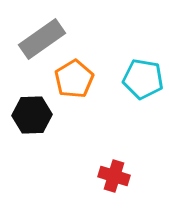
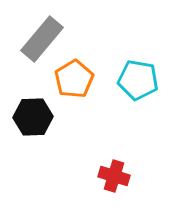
gray rectangle: rotated 15 degrees counterclockwise
cyan pentagon: moved 5 px left, 1 px down
black hexagon: moved 1 px right, 2 px down
